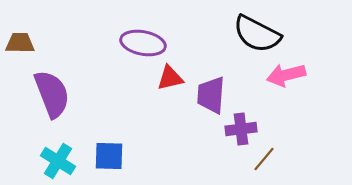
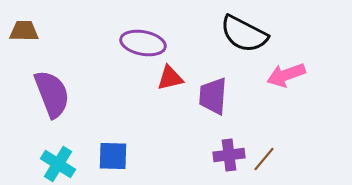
black semicircle: moved 13 px left
brown trapezoid: moved 4 px right, 12 px up
pink arrow: rotated 6 degrees counterclockwise
purple trapezoid: moved 2 px right, 1 px down
purple cross: moved 12 px left, 26 px down
blue square: moved 4 px right
cyan cross: moved 3 px down
